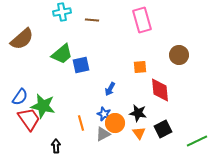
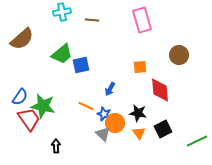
orange line: moved 5 px right, 17 px up; rotated 49 degrees counterclockwise
gray triangle: rotated 49 degrees counterclockwise
